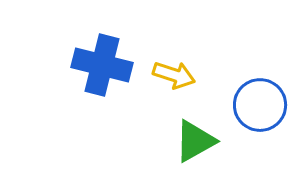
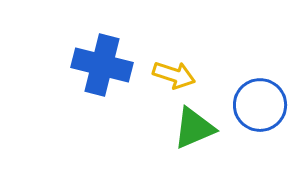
green triangle: moved 1 px left, 13 px up; rotated 6 degrees clockwise
